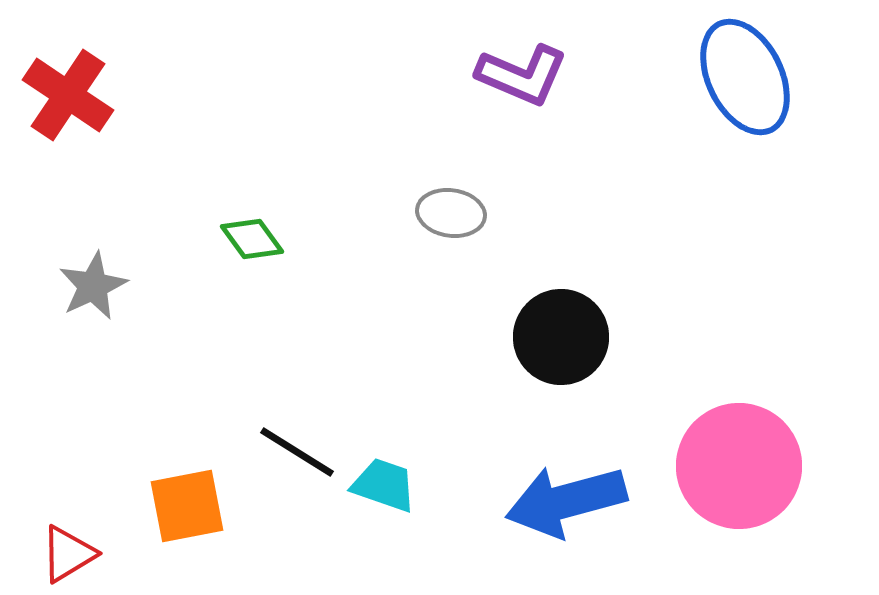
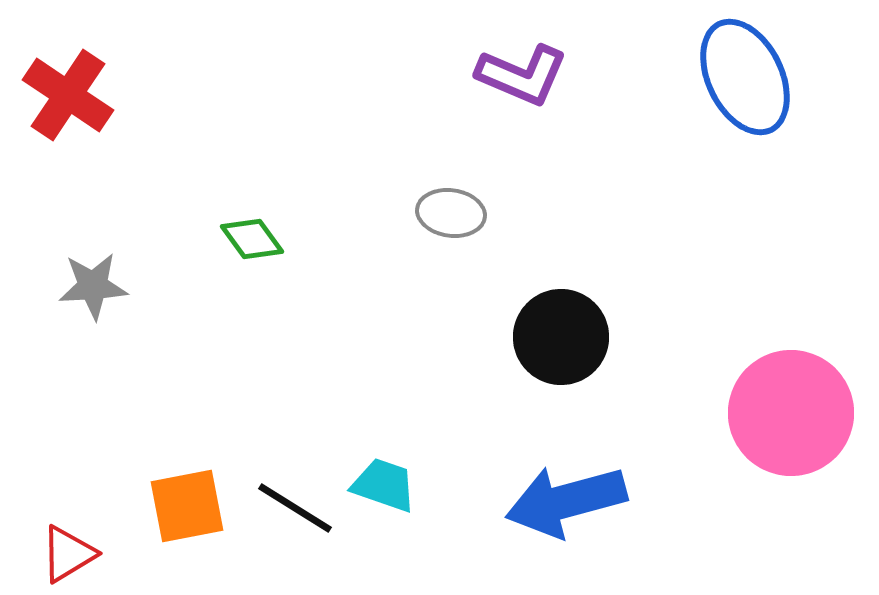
gray star: rotated 22 degrees clockwise
black line: moved 2 px left, 56 px down
pink circle: moved 52 px right, 53 px up
